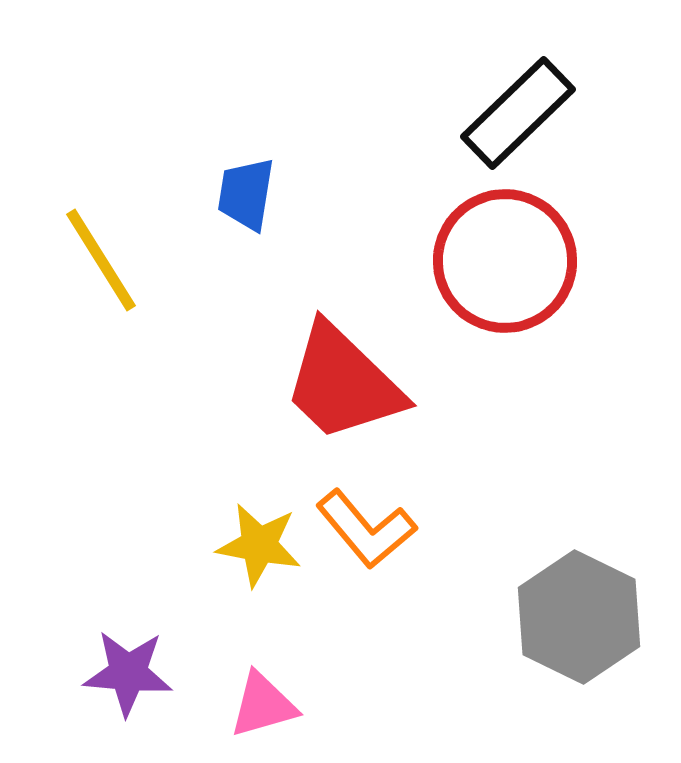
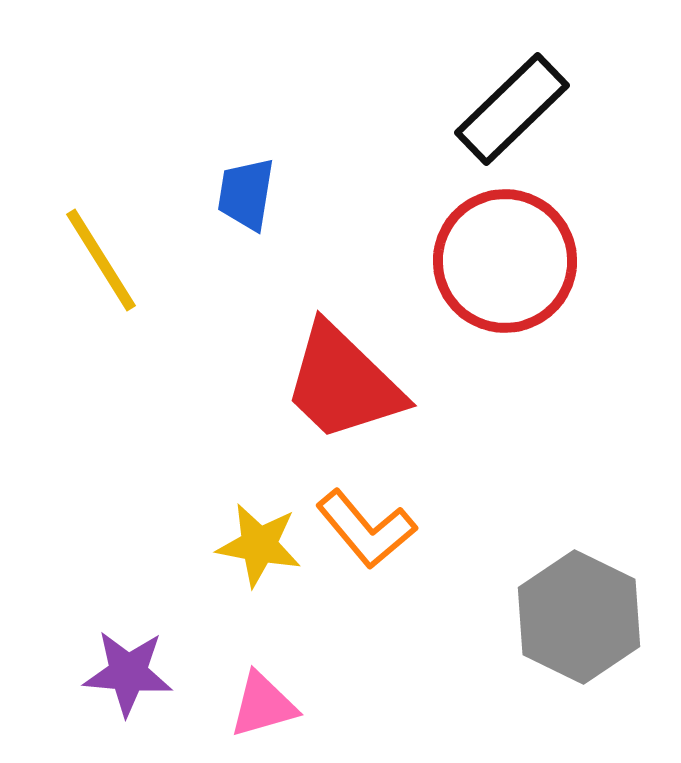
black rectangle: moved 6 px left, 4 px up
